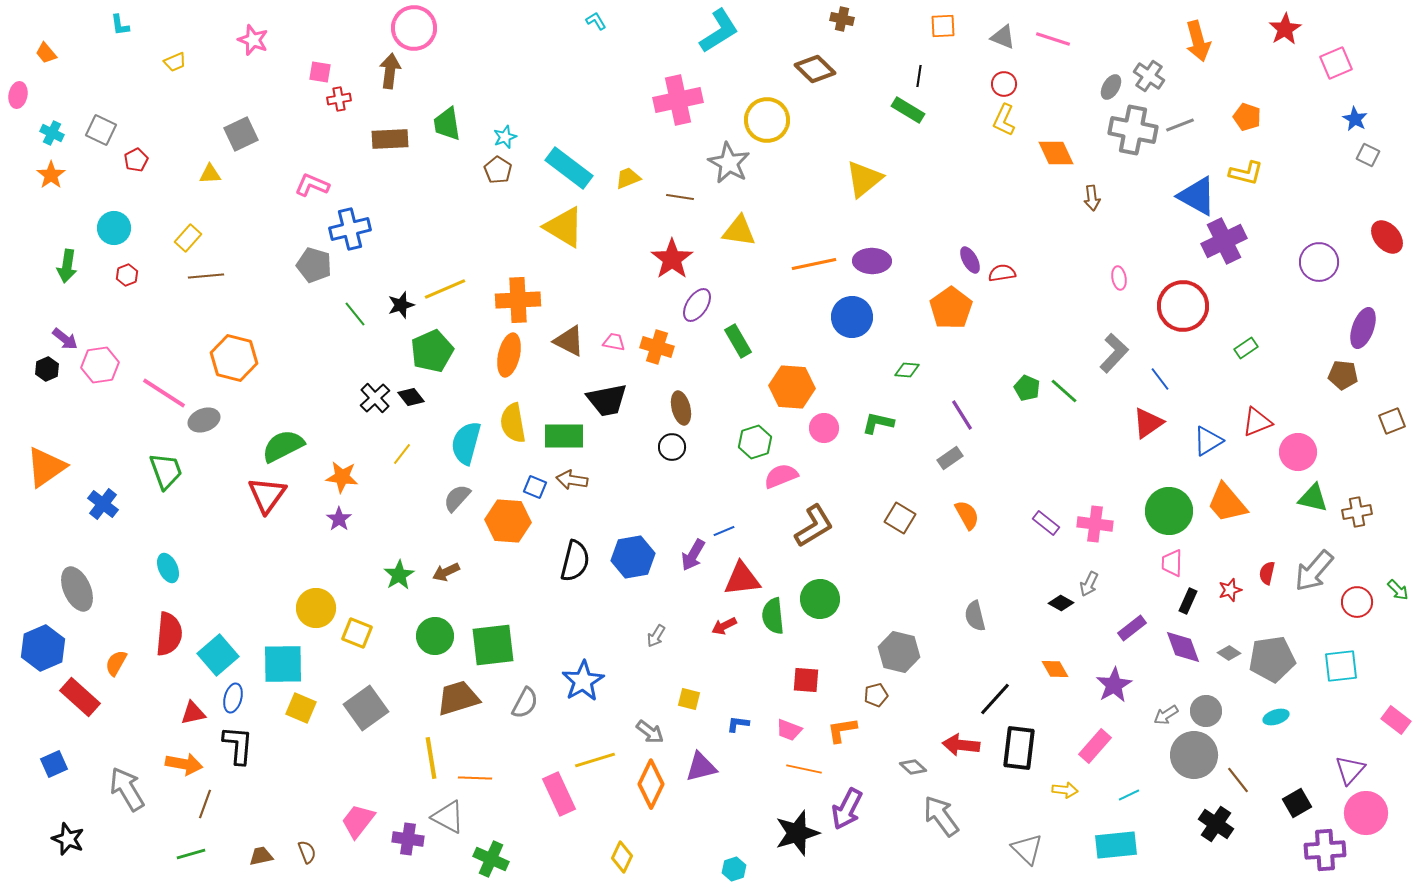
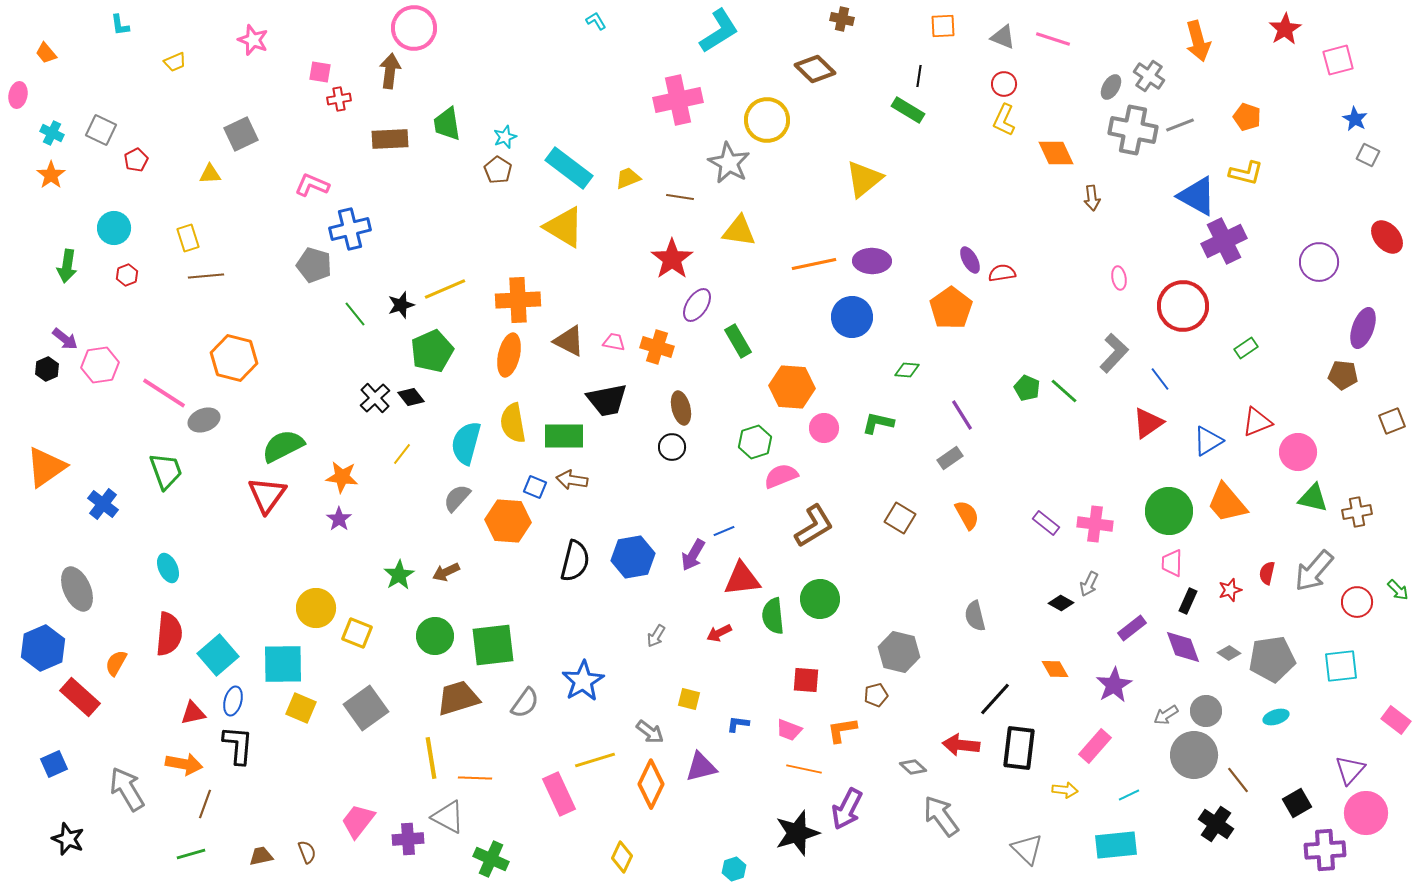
pink square at (1336, 63): moved 2 px right, 3 px up; rotated 8 degrees clockwise
yellow rectangle at (188, 238): rotated 60 degrees counterclockwise
red arrow at (724, 626): moved 5 px left, 7 px down
blue ellipse at (233, 698): moved 3 px down
gray semicircle at (525, 703): rotated 8 degrees clockwise
purple cross at (408, 839): rotated 12 degrees counterclockwise
